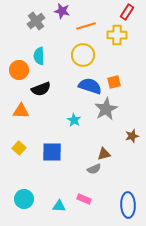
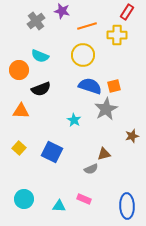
orange line: moved 1 px right
cyan semicircle: moved 1 px right; rotated 66 degrees counterclockwise
orange square: moved 4 px down
blue square: rotated 25 degrees clockwise
gray semicircle: moved 3 px left
blue ellipse: moved 1 px left, 1 px down
